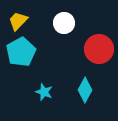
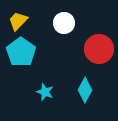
cyan pentagon: rotated 8 degrees counterclockwise
cyan star: moved 1 px right
